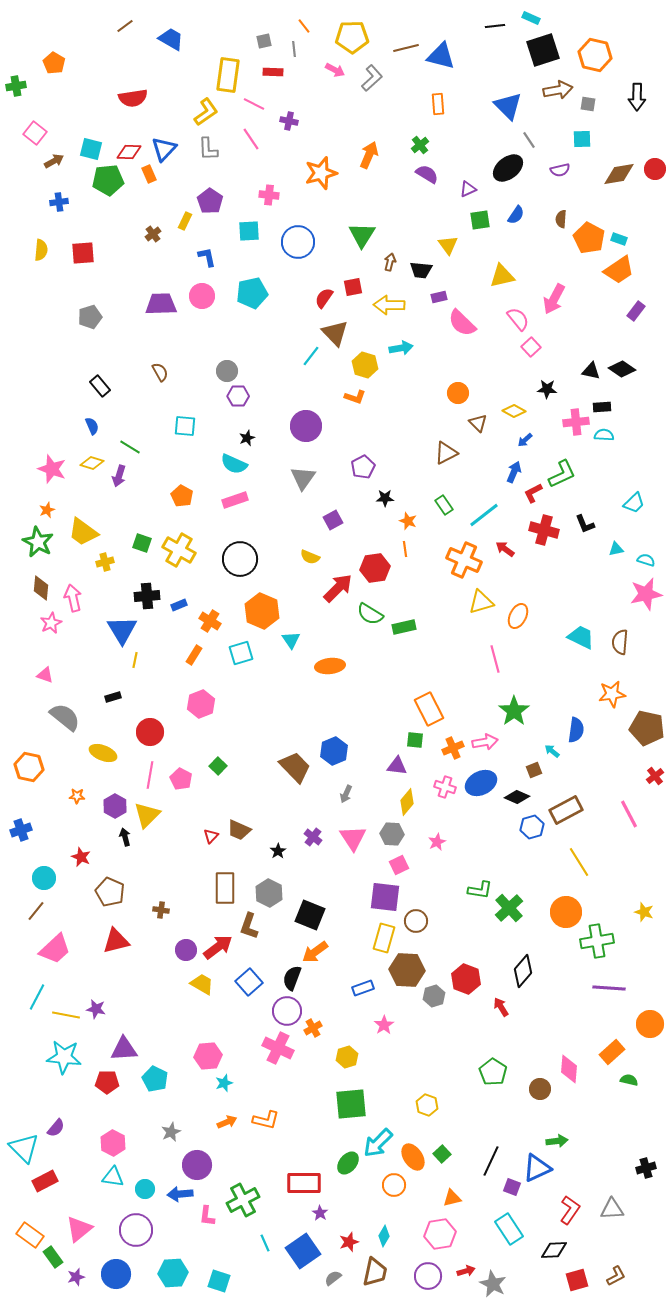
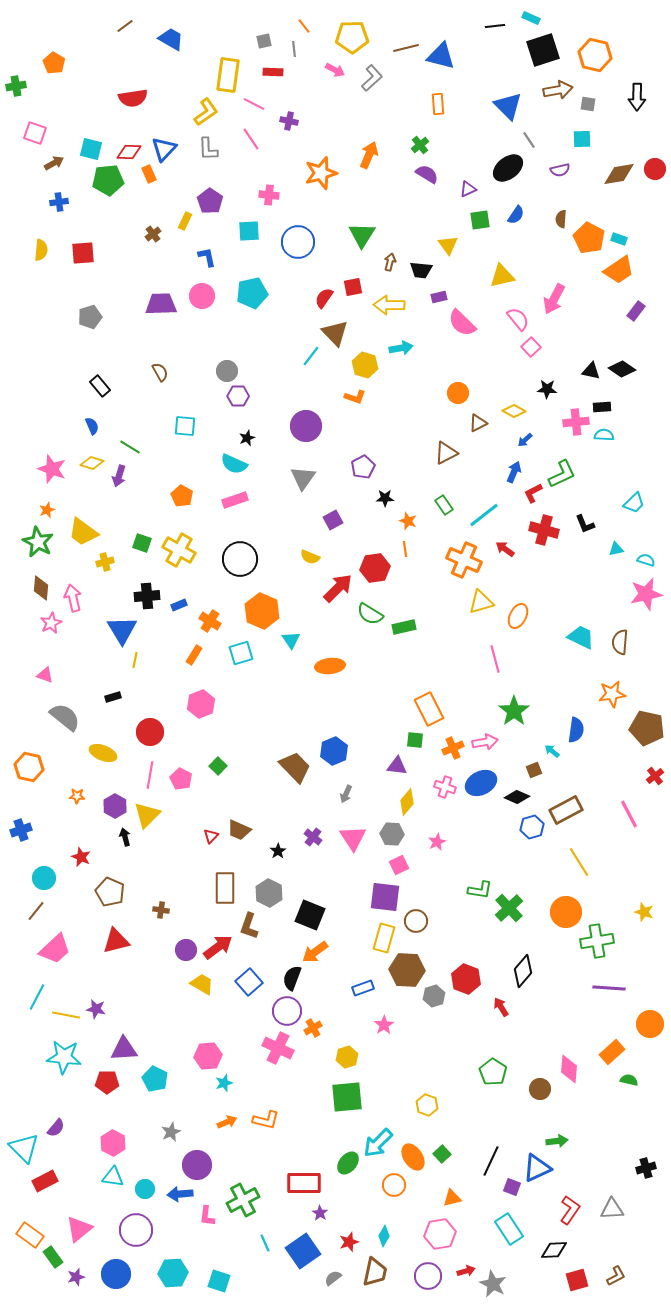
pink square at (35, 133): rotated 20 degrees counterclockwise
brown arrow at (54, 161): moved 2 px down
brown triangle at (478, 423): rotated 48 degrees clockwise
green square at (351, 1104): moved 4 px left, 7 px up
